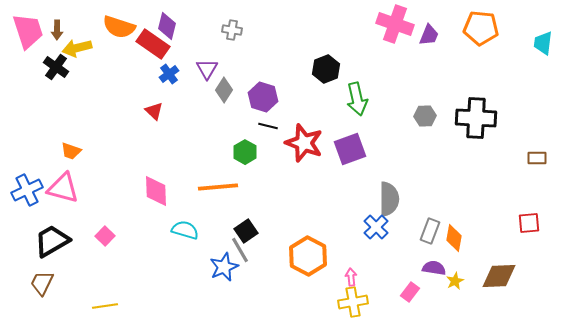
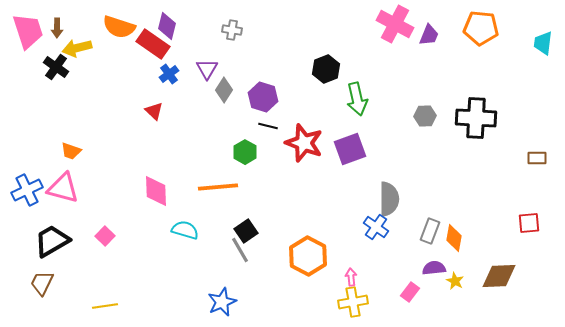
pink cross at (395, 24): rotated 9 degrees clockwise
brown arrow at (57, 30): moved 2 px up
blue cross at (376, 227): rotated 10 degrees counterclockwise
blue star at (224, 267): moved 2 px left, 35 px down
purple semicircle at (434, 268): rotated 15 degrees counterclockwise
yellow star at (455, 281): rotated 18 degrees counterclockwise
